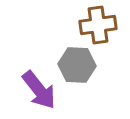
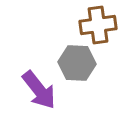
gray hexagon: moved 2 px up
